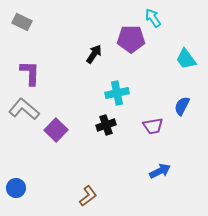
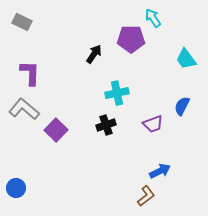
purple trapezoid: moved 2 px up; rotated 10 degrees counterclockwise
brown L-shape: moved 58 px right
